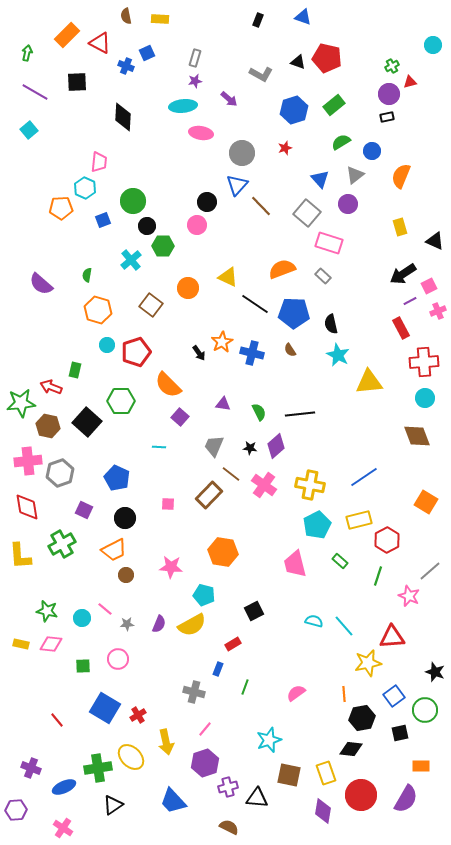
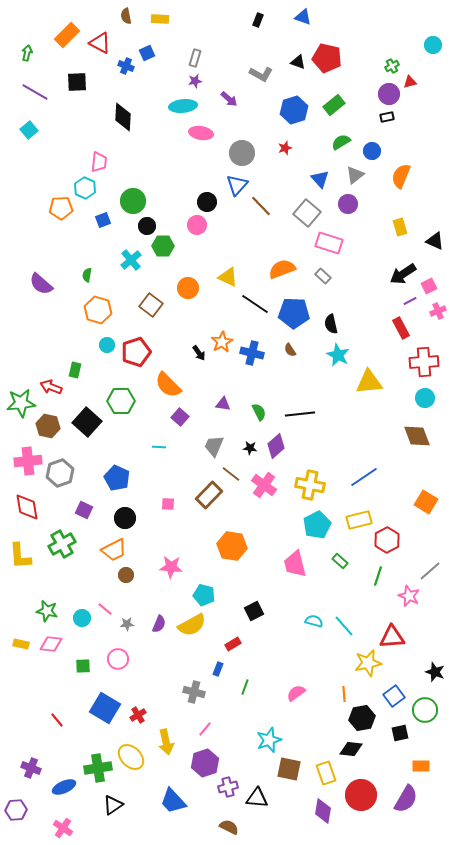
orange hexagon at (223, 552): moved 9 px right, 6 px up
brown square at (289, 775): moved 6 px up
